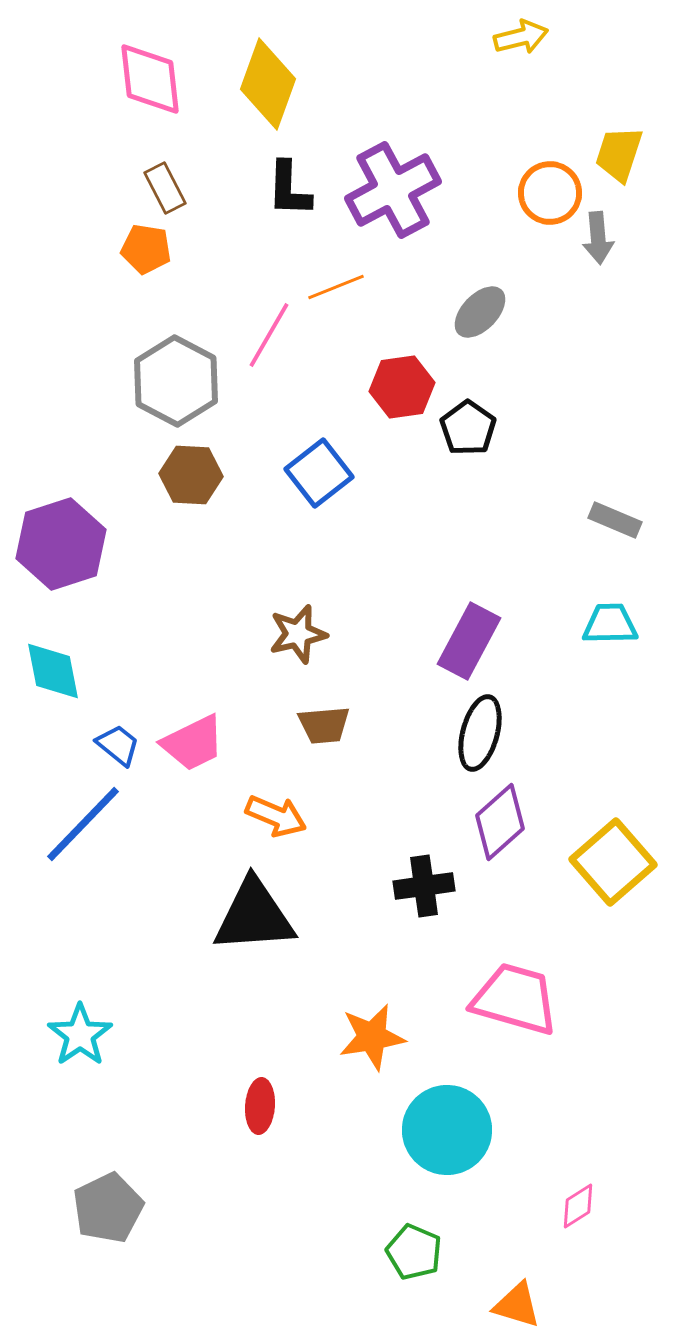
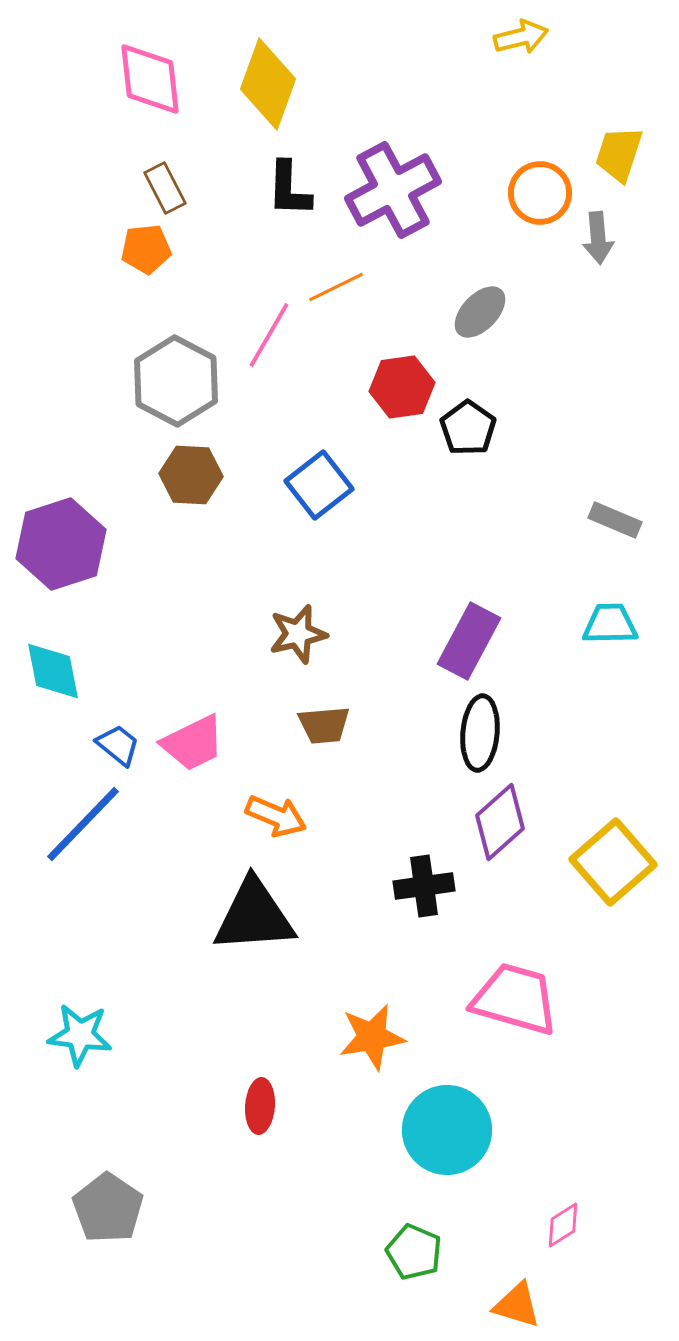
orange circle at (550, 193): moved 10 px left
orange pentagon at (146, 249): rotated 15 degrees counterclockwise
orange line at (336, 287): rotated 4 degrees counterclockwise
blue square at (319, 473): moved 12 px down
black ellipse at (480, 733): rotated 10 degrees counterclockwise
cyan star at (80, 1035): rotated 30 degrees counterclockwise
pink diamond at (578, 1206): moved 15 px left, 19 px down
gray pentagon at (108, 1208): rotated 12 degrees counterclockwise
